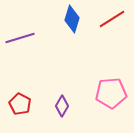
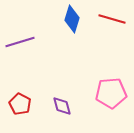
red line: rotated 48 degrees clockwise
purple line: moved 4 px down
purple diamond: rotated 45 degrees counterclockwise
